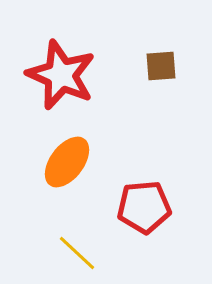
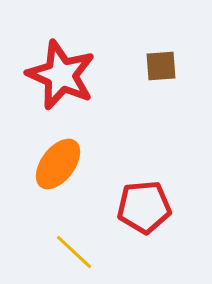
orange ellipse: moved 9 px left, 2 px down
yellow line: moved 3 px left, 1 px up
